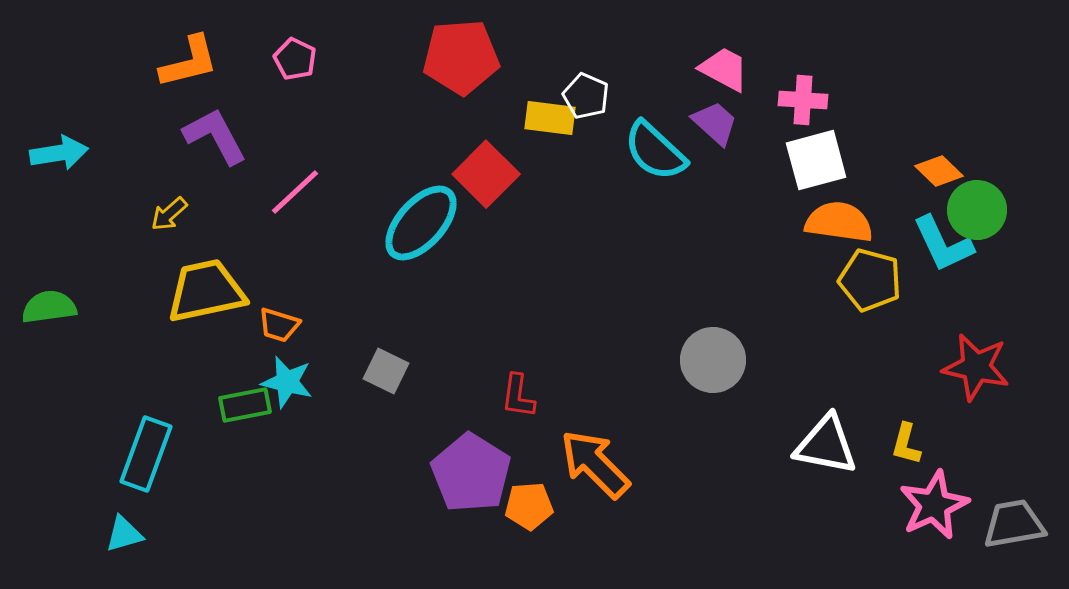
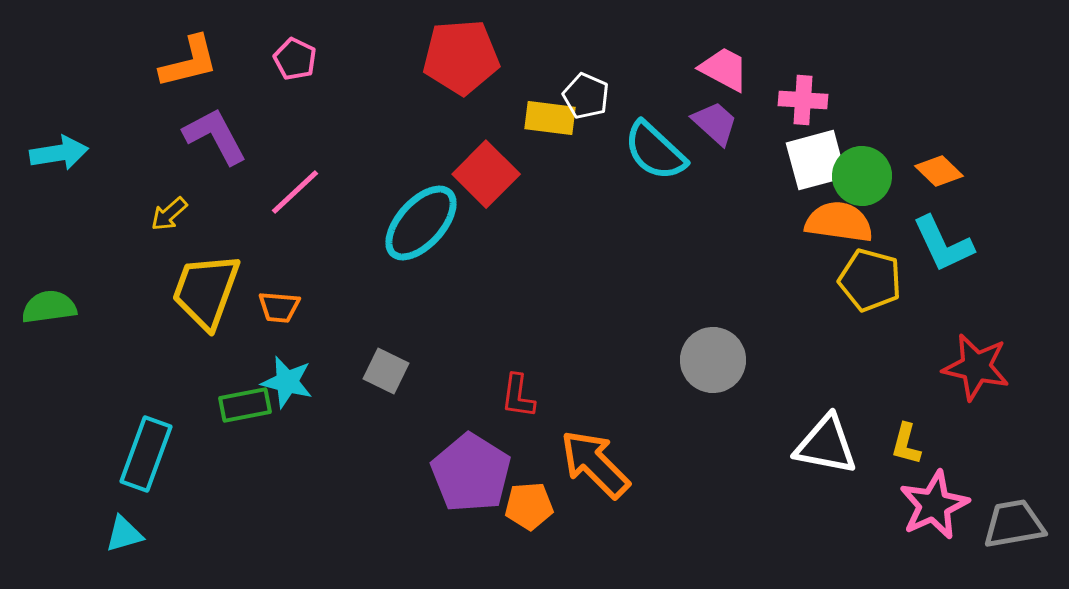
green circle: moved 115 px left, 34 px up
yellow trapezoid: rotated 58 degrees counterclockwise
orange trapezoid: moved 18 px up; rotated 12 degrees counterclockwise
